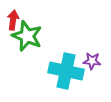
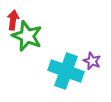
purple star: rotated 18 degrees clockwise
cyan cross: rotated 8 degrees clockwise
